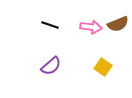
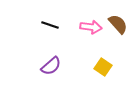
brown semicircle: rotated 110 degrees counterclockwise
